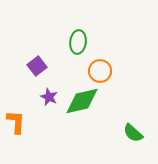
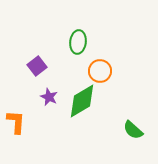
green diamond: rotated 18 degrees counterclockwise
green semicircle: moved 3 px up
